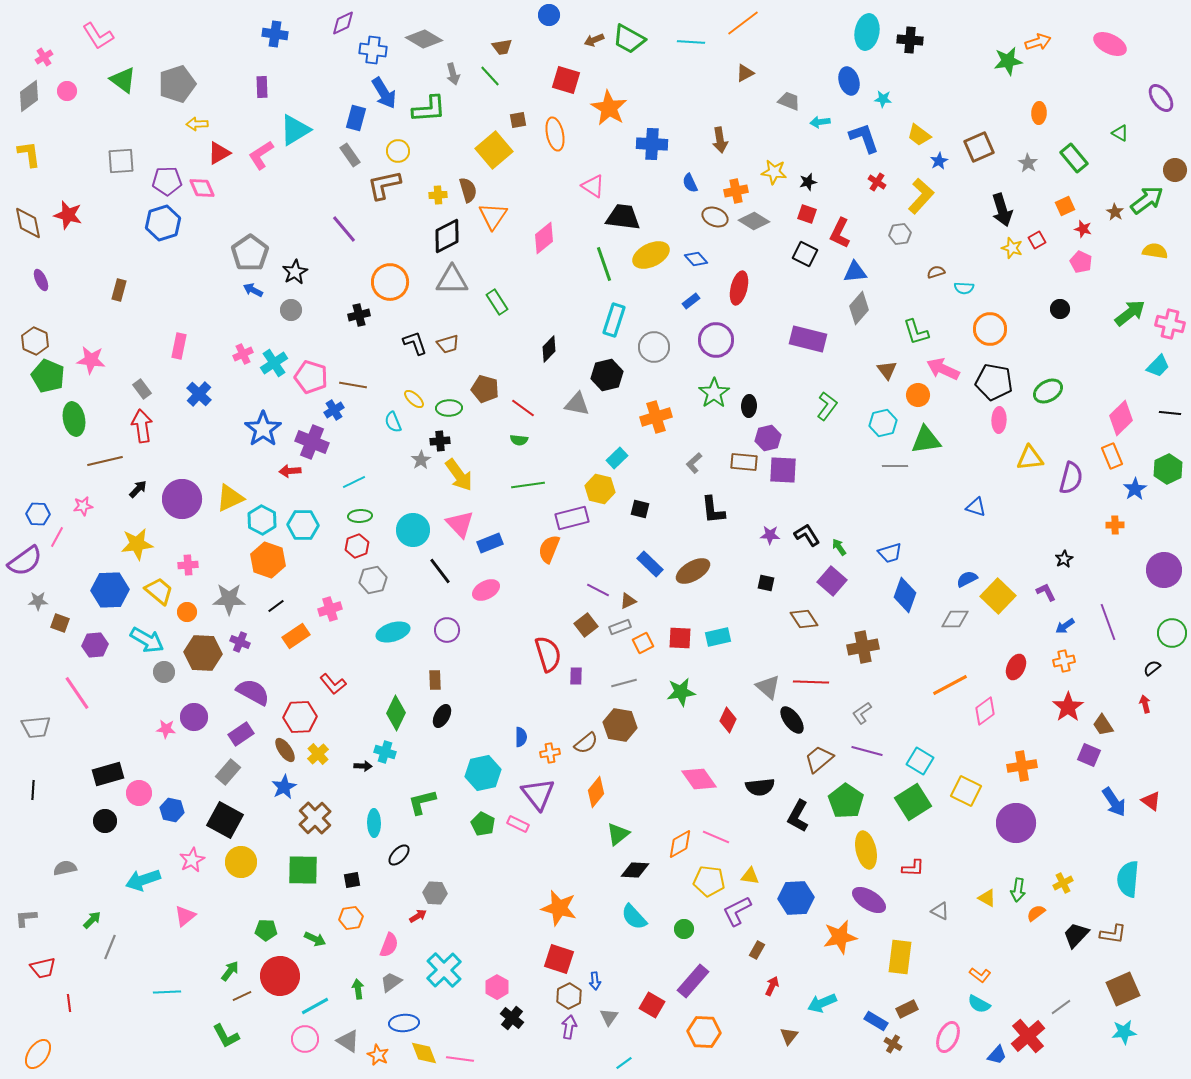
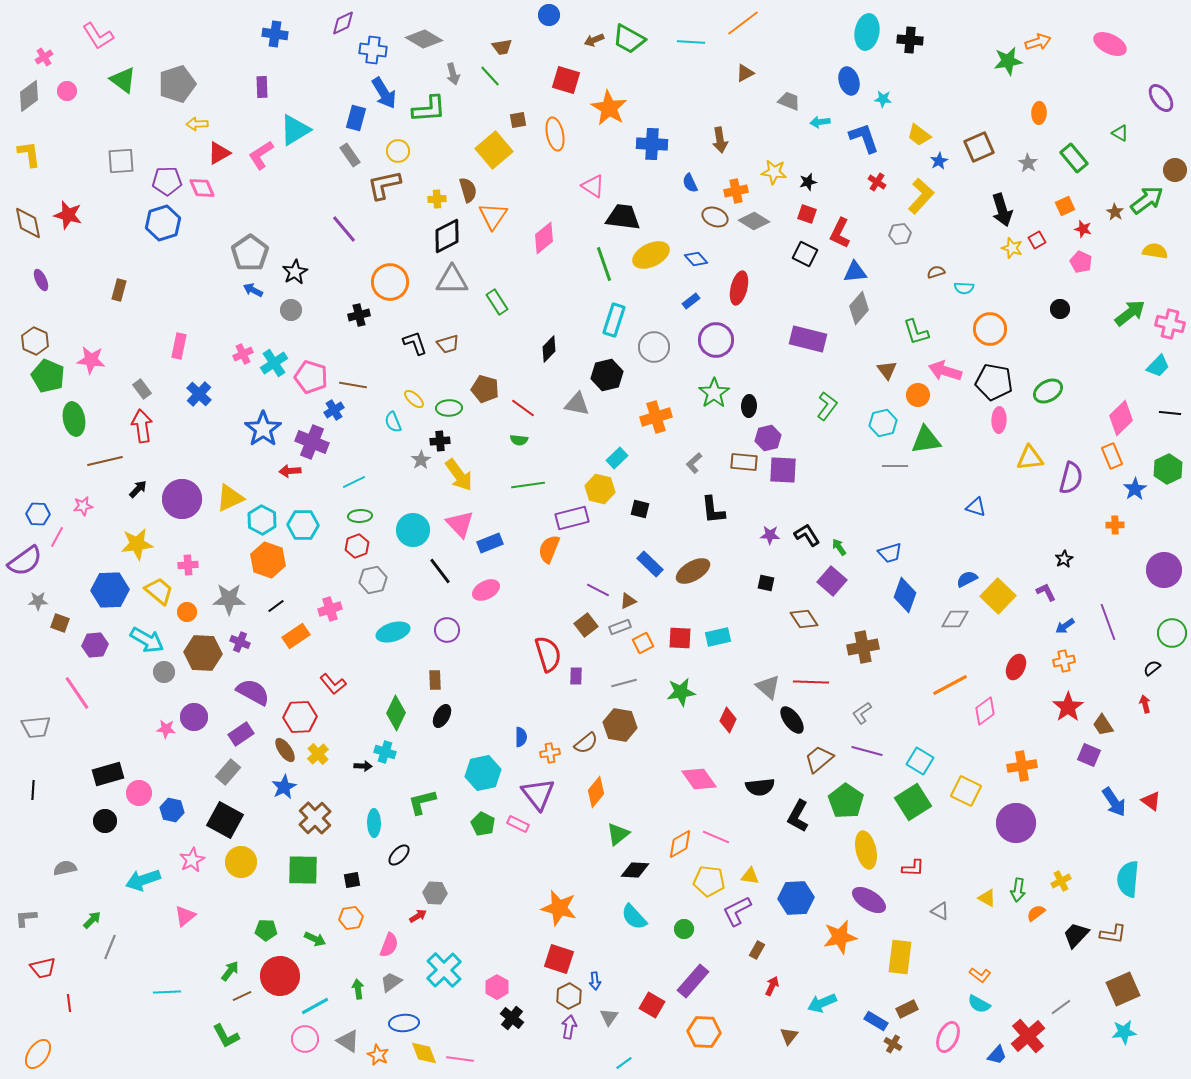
yellow cross at (438, 195): moved 1 px left, 4 px down
pink arrow at (943, 369): moved 2 px right, 2 px down; rotated 8 degrees counterclockwise
yellow cross at (1063, 883): moved 2 px left, 2 px up
